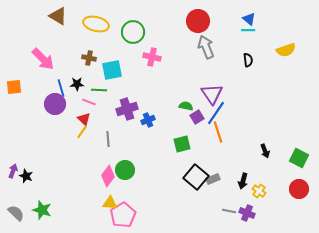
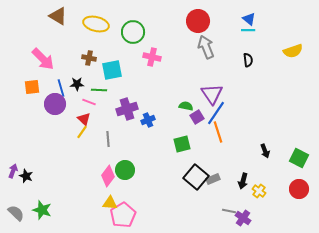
yellow semicircle at (286, 50): moved 7 px right, 1 px down
orange square at (14, 87): moved 18 px right
purple cross at (247, 213): moved 4 px left, 5 px down; rotated 14 degrees clockwise
